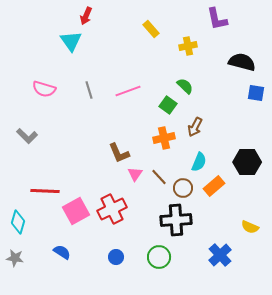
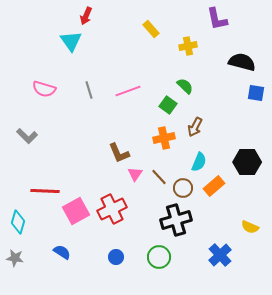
black cross: rotated 12 degrees counterclockwise
